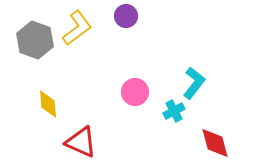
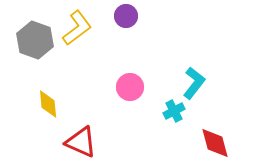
pink circle: moved 5 px left, 5 px up
